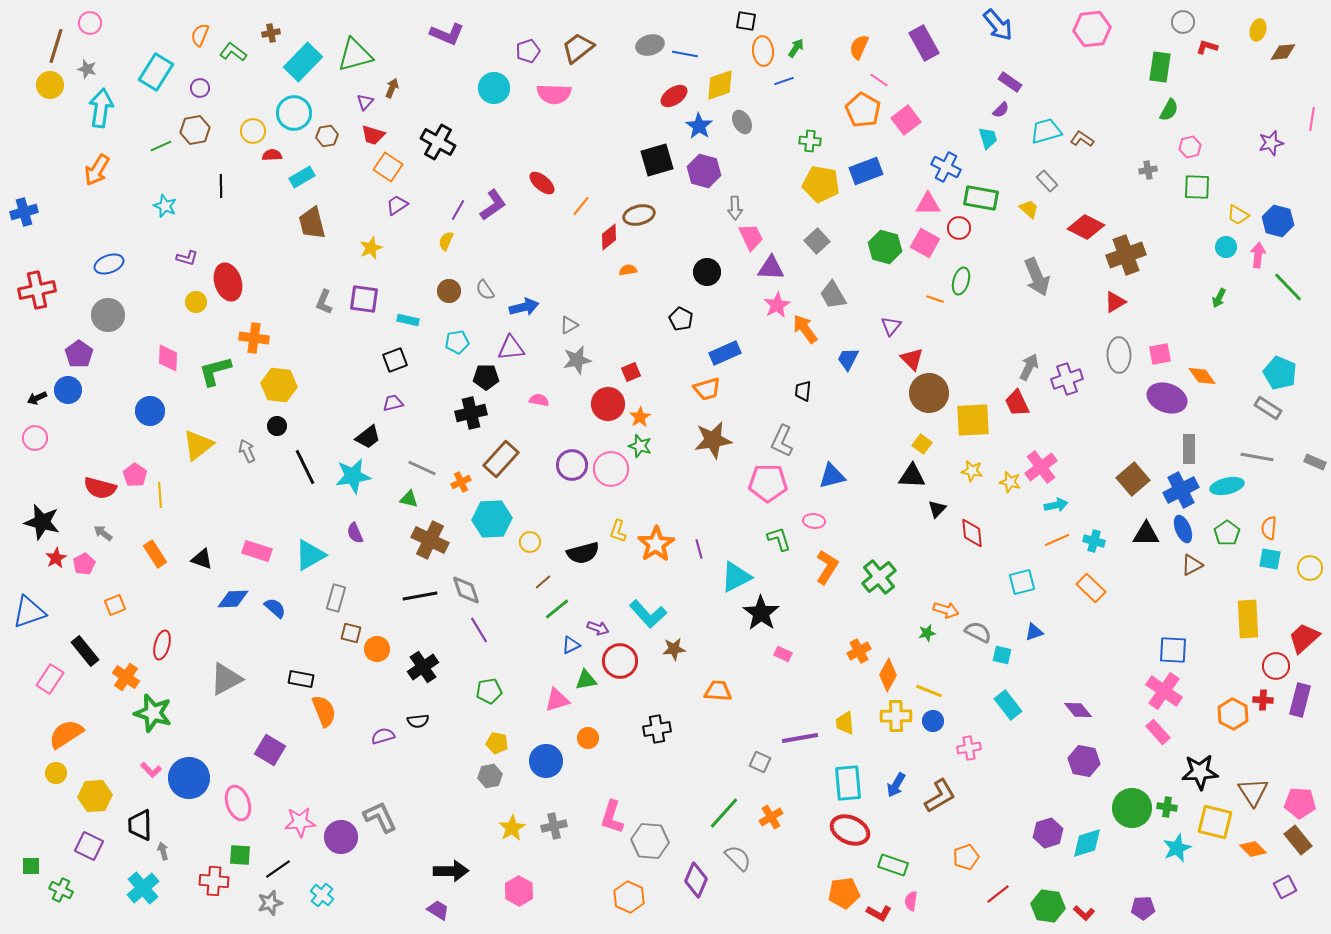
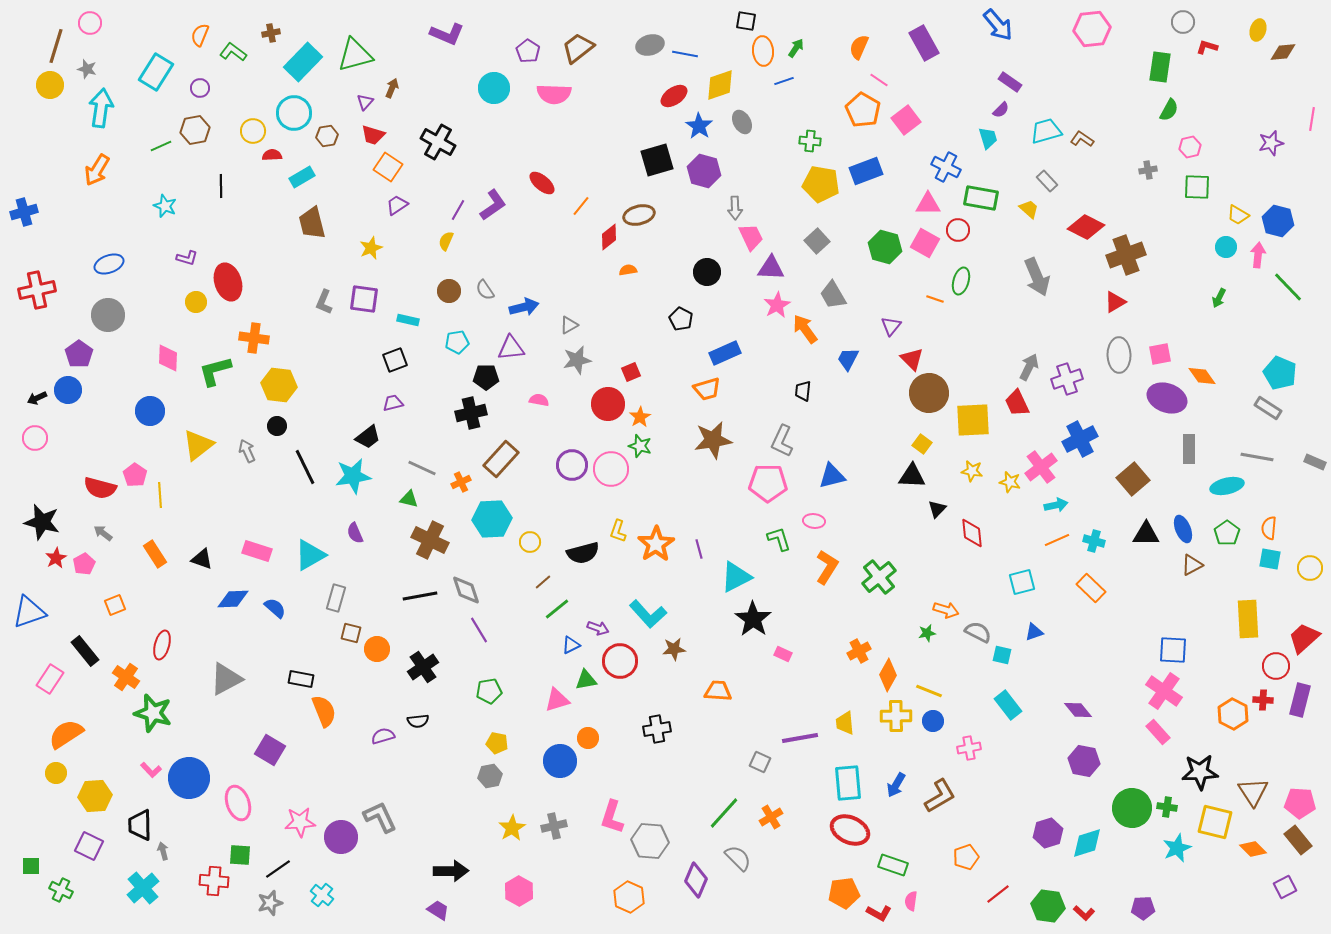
purple pentagon at (528, 51): rotated 20 degrees counterclockwise
red circle at (959, 228): moved 1 px left, 2 px down
blue cross at (1181, 490): moved 101 px left, 51 px up
black star at (761, 613): moved 8 px left, 6 px down
blue circle at (546, 761): moved 14 px right
